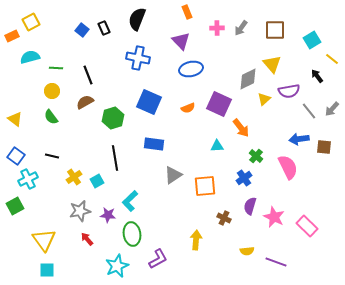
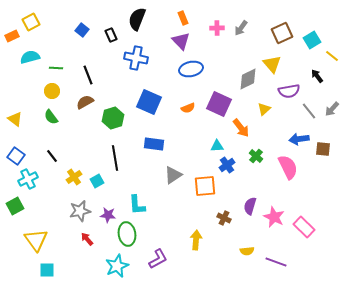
orange rectangle at (187, 12): moved 4 px left, 6 px down
black rectangle at (104, 28): moved 7 px right, 7 px down
brown square at (275, 30): moved 7 px right, 3 px down; rotated 25 degrees counterclockwise
blue cross at (138, 58): moved 2 px left
yellow line at (332, 59): moved 3 px up
yellow triangle at (264, 99): moved 10 px down
brown square at (324, 147): moved 1 px left, 2 px down
black line at (52, 156): rotated 40 degrees clockwise
blue cross at (244, 178): moved 17 px left, 13 px up
cyan L-shape at (130, 201): moved 7 px right, 4 px down; rotated 50 degrees counterclockwise
pink rectangle at (307, 226): moved 3 px left, 1 px down
green ellipse at (132, 234): moved 5 px left
yellow triangle at (44, 240): moved 8 px left
